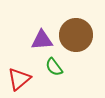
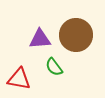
purple triangle: moved 2 px left, 1 px up
red triangle: rotated 50 degrees clockwise
